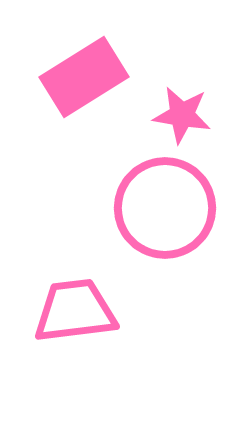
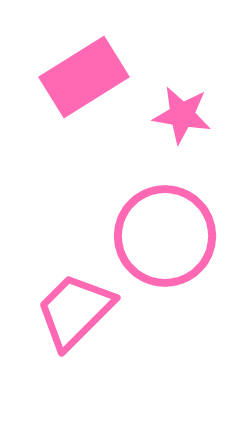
pink circle: moved 28 px down
pink trapezoid: rotated 38 degrees counterclockwise
